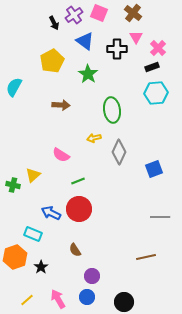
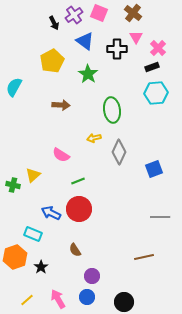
brown line: moved 2 px left
